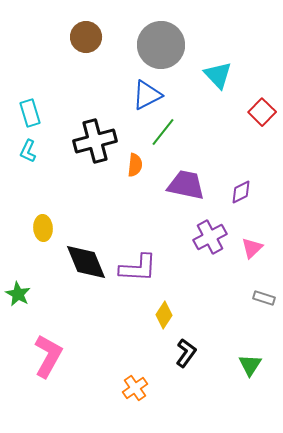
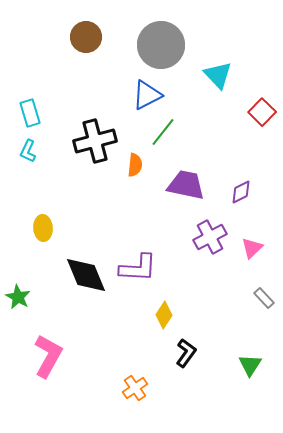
black diamond: moved 13 px down
green star: moved 3 px down
gray rectangle: rotated 30 degrees clockwise
